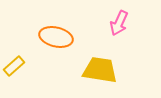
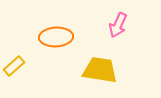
pink arrow: moved 1 px left, 2 px down
orange ellipse: rotated 16 degrees counterclockwise
